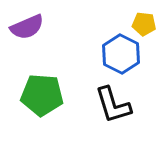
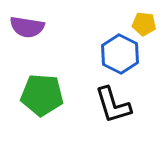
purple semicircle: rotated 32 degrees clockwise
blue hexagon: moved 1 px left
